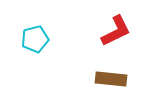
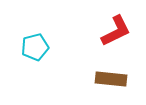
cyan pentagon: moved 8 px down
